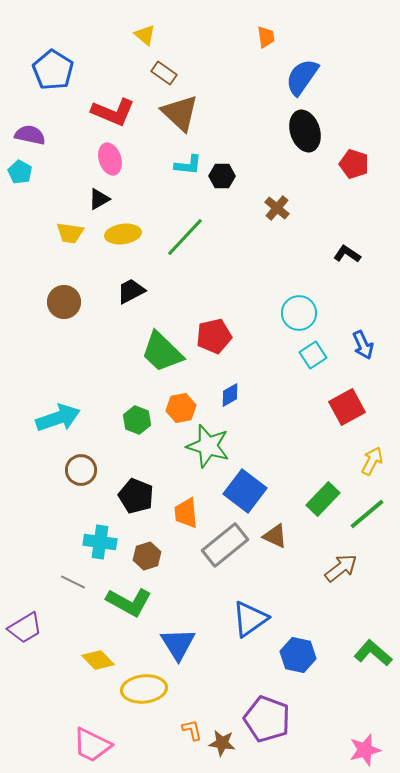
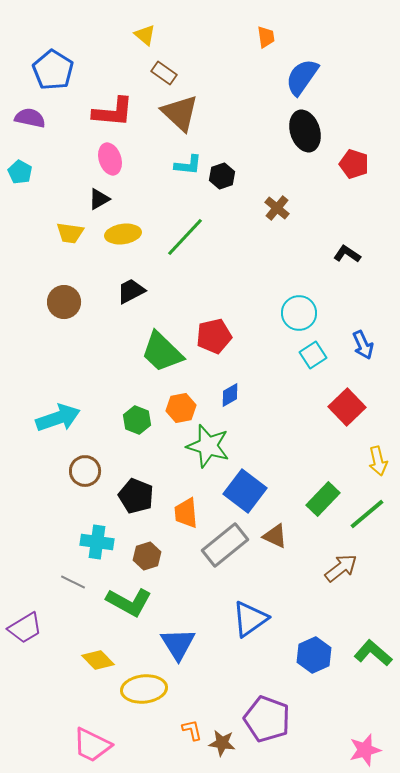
red L-shape at (113, 112): rotated 18 degrees counterclockwise
purple semicircle at (30, 135): moved 17 px up
black hexagon at (222, 176): rotated 20 degrees counterclockwise
red square at (347, 407): rotated 15 degrees counterclockwise
yellow arrow at (372, 461): moved 6 px right; rotated 140 degrees clockwise
brown circle at (81, 470): moved 4 px right, 1 px down
cyan cross at (100, 542): moved 3 px left
blue hexagon at (298, 655): moved 16 px right; rotated 24 degrees clockwise
